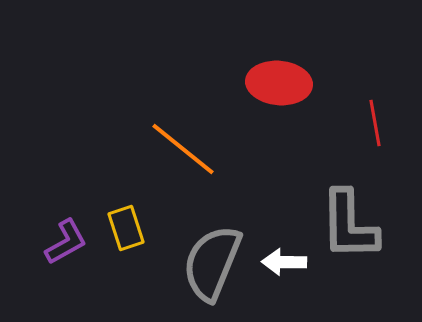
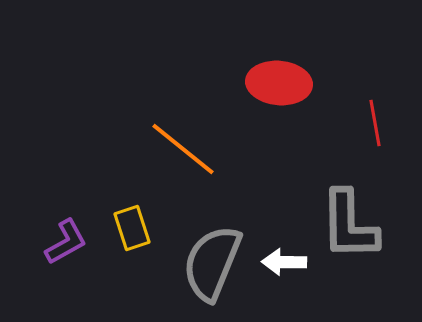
yellow rectangle: moved 6 px right
